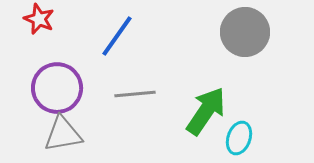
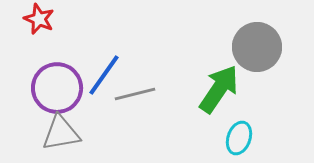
gray circle: moved 12 px right, 15 px down
blue line: moved 13 px left, 39 px down
gray line: rotated 9 degrees counterclockwise
green arrow: moved 13 px right, 22 px up
gray triangle: moved 2 px left, 1 px up
